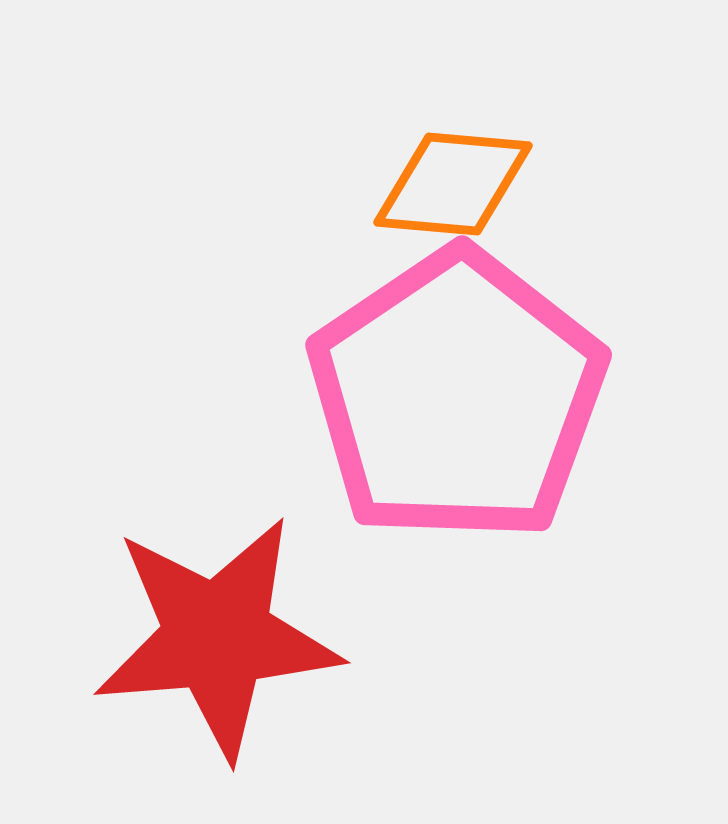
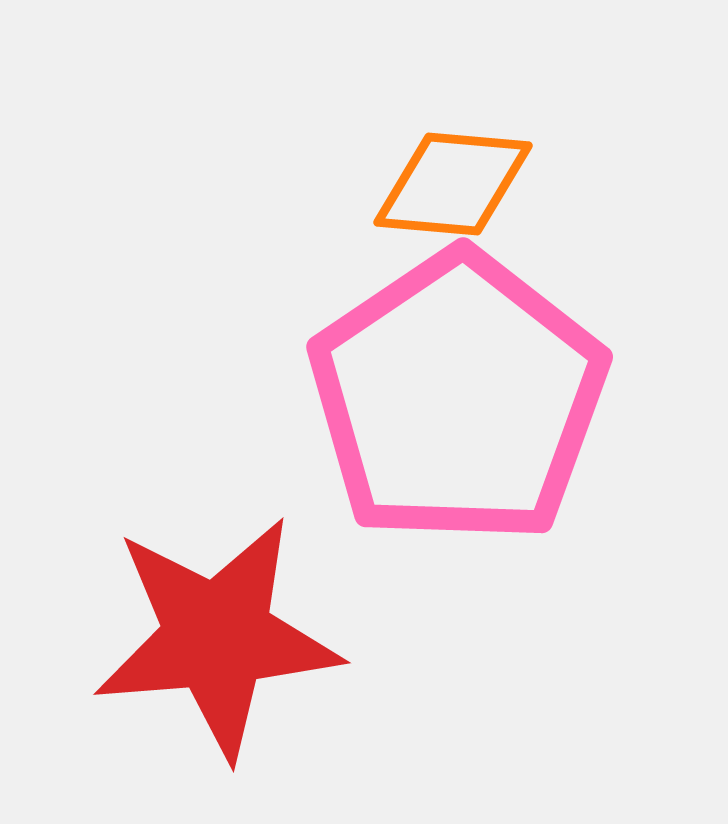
pink pentagon: moved 1 px right, 2 px down
